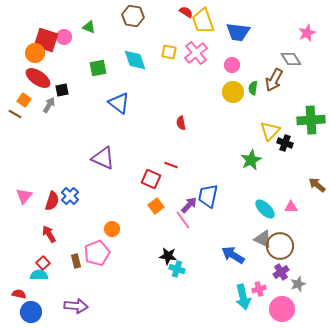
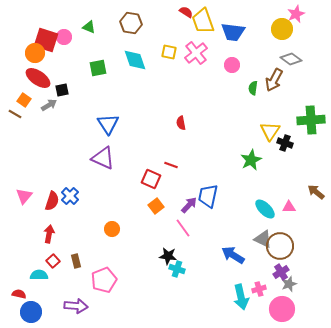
brown hexagon at (133, 16): moved 2 px left, 7 px down
blue trapezoid at (238, 32): moved 5 px left
pink star at (307, 33): moved 11 px left, 19 px up
gray diamond at (291, 59): rotated 20 degrees counterclockwise
yellow circle at (233, 92): moved 49 px right, 63 px up
blue triangle at (119, 103): moved 11 px left, 21 px down; rotated 20 degrees clockwise
gray arrow at (49, 105): rotated 28 degrees clockwise
yellow triangle at (270, 131): rotated 10 degrees counterclockwise
brown arrow at (317, 185): moved 1 px left, 7 px down
pink triangle at (291, 207): moved 2 px left
pink line at (183, 220): moved 8 px down
red arrow at (49, 234): rotated 42 degrees clockwise
pink pentagon at (97, 253): moved 7 px right, 27 px down
red square at (43, 263): moved 10 px right, 2 px up
gray star at (298, 284): moved 9 px left
cyan arrow at (243, 297): moved 2 px left
